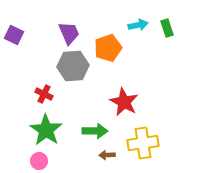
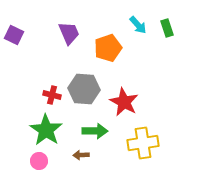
cyan arrow: rotated 60 degrees clockwise
gray hexagon: moved 11 px right, 23 px down; rotated 8 degrees clockwise
red cross: moved 8 px right, 1 px down; rotated 12 degrees counterclockwise
brown arrow: moved 26 px left
